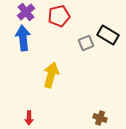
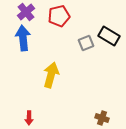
black rectangle: moved 1 px right, 1 px down
brown cross: moved 2 px right
